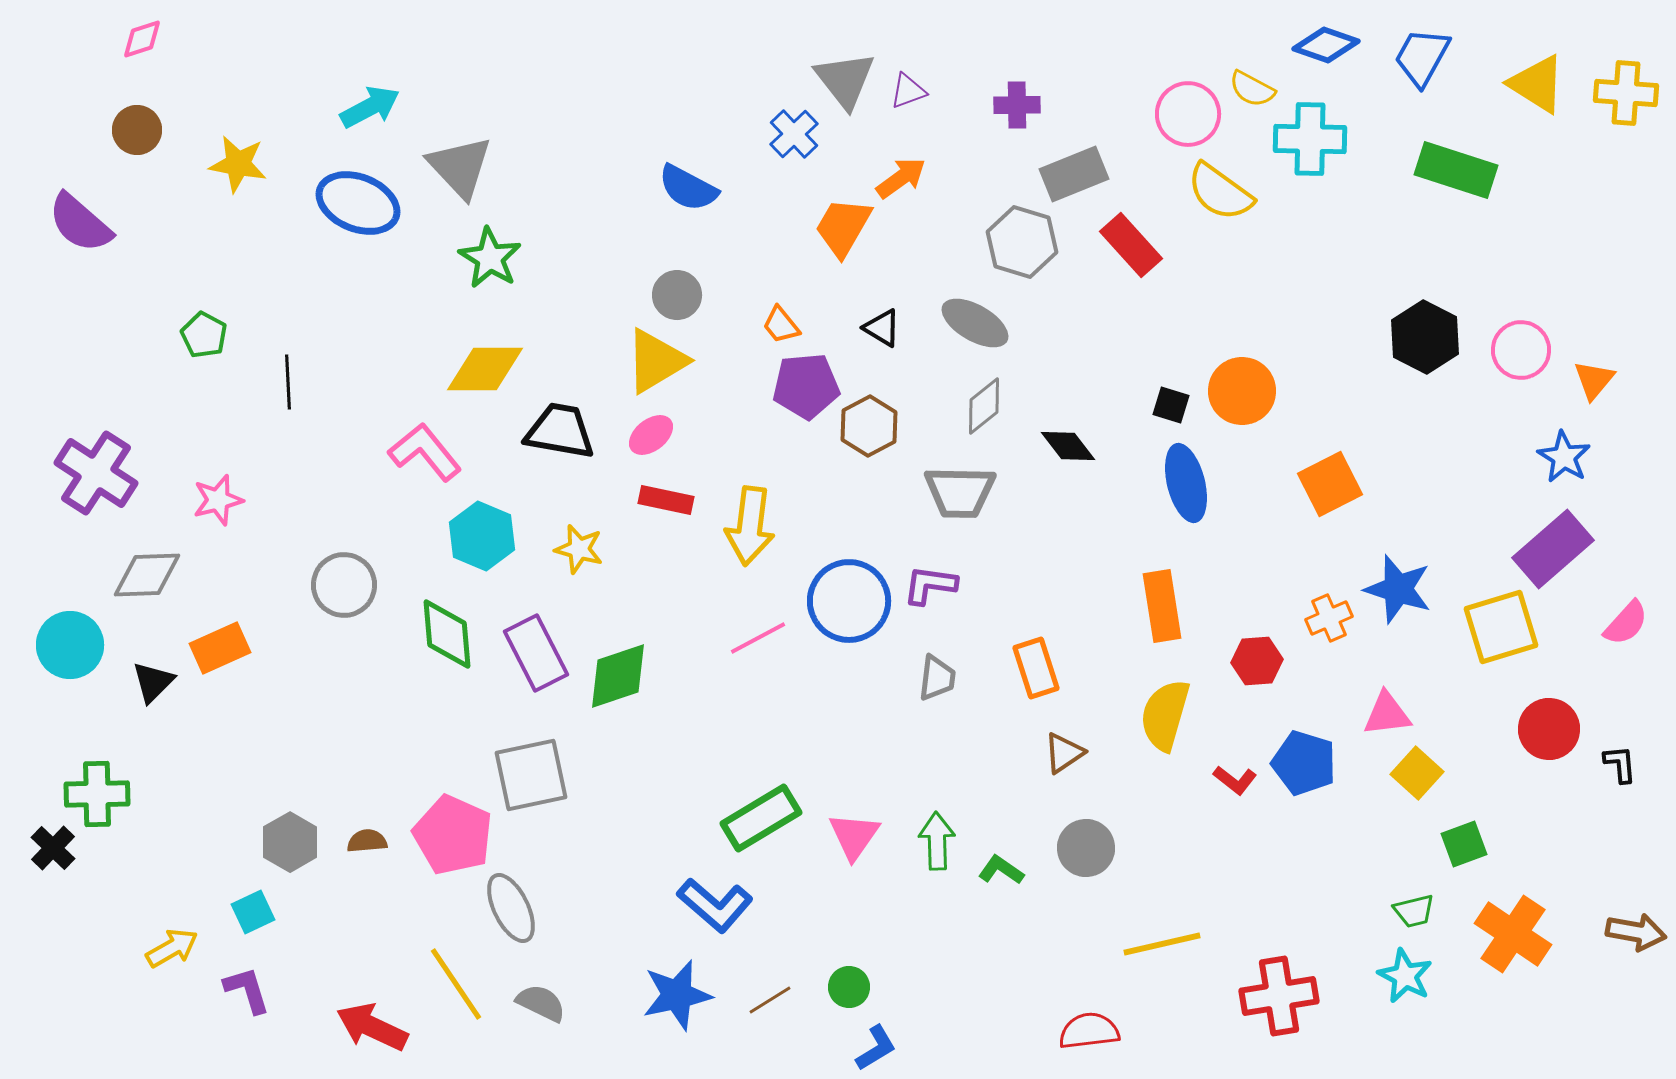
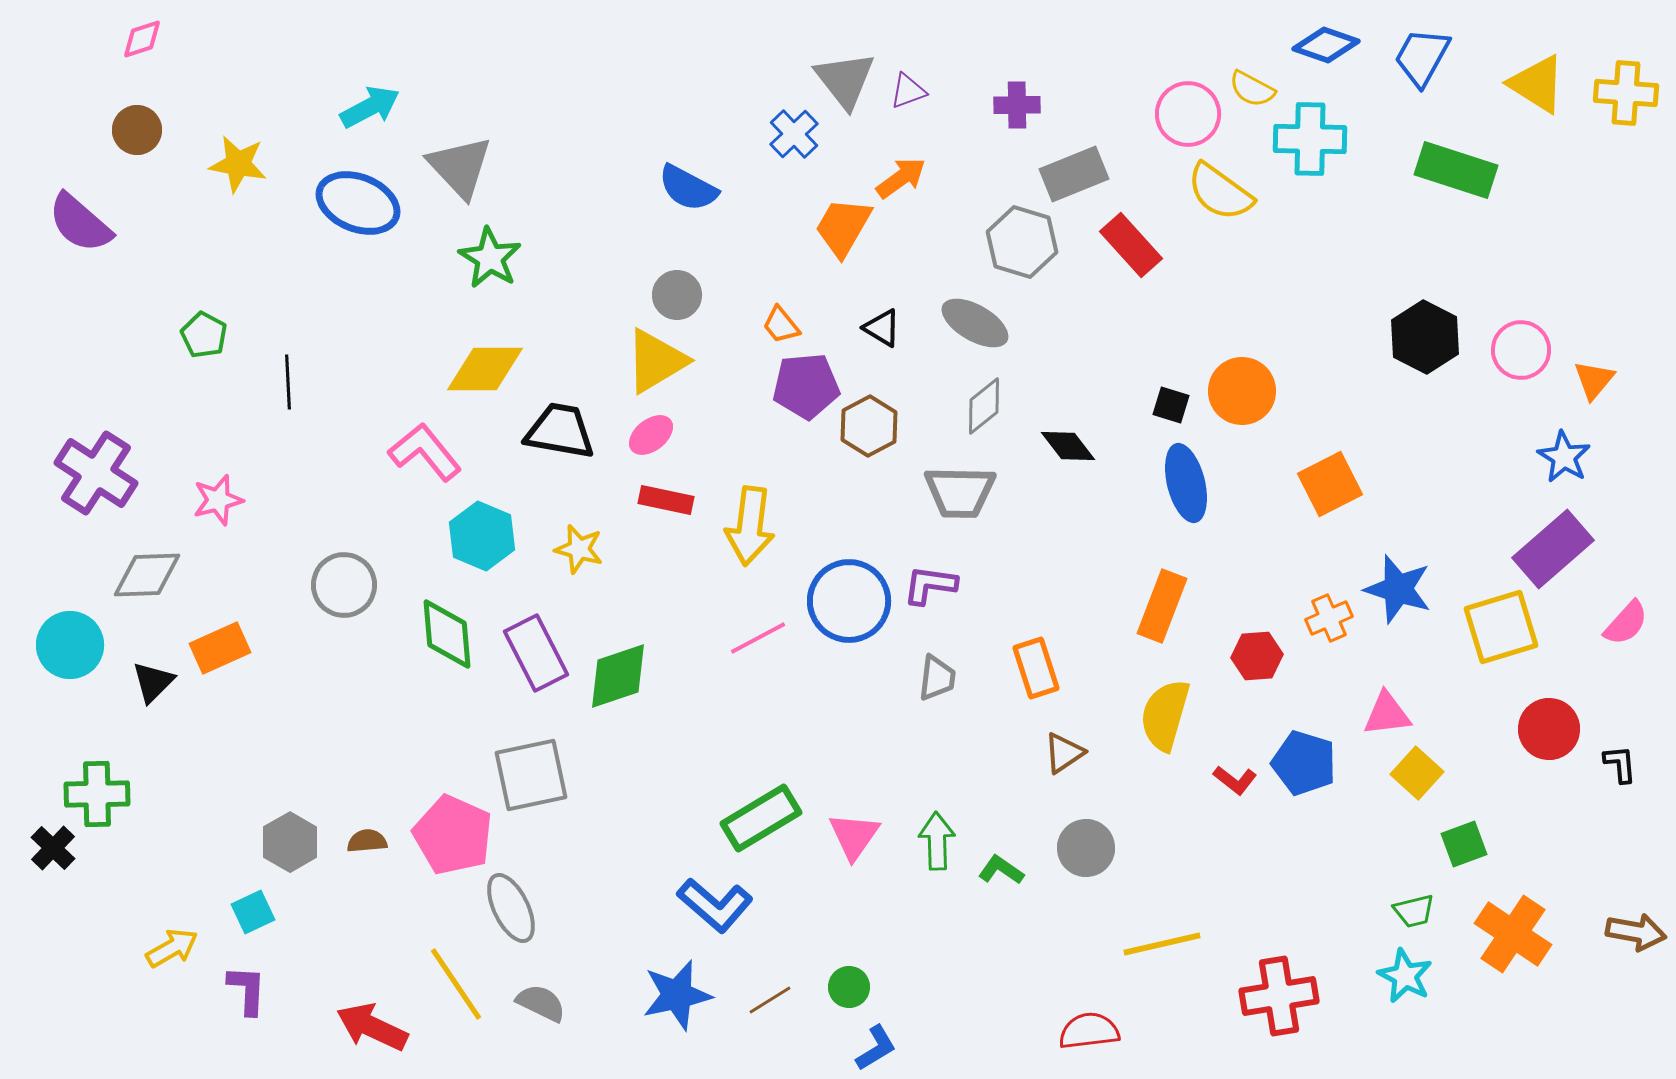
orange rectangle at (1162, 606): rotated 30 degrees clockwise
red hexagon at (1257, 661): moved 5 px up
purple L-shape at (247, 990): rotated 20 degrees clockwise
